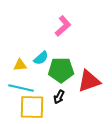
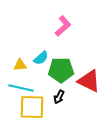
red triangle: rotated 45 degrees clockwise
